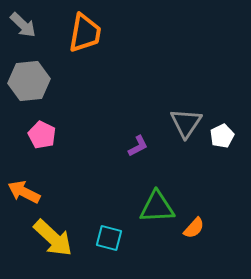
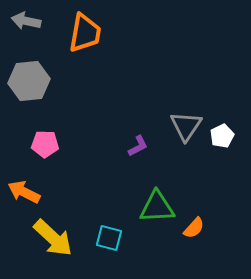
gray arrow: moved 3 px right, 4 px up; rotated 148 degrees clockwise
gray triangle: moved 3 px down
pink pentagon: moved 3 px right, 9 px down; rotated 24 degrees counterclockwise
